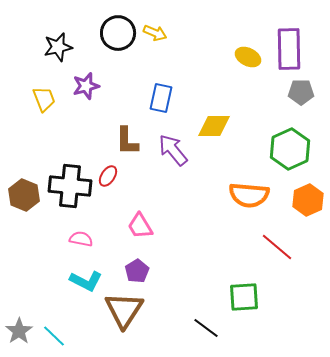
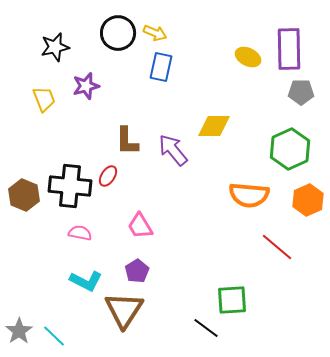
black star: moved 3 px left
blue rectangle: moved 31 px up
pink semicircle: moved 1 px left, 6 px up
green square: moved 12 px left, 3 px down
